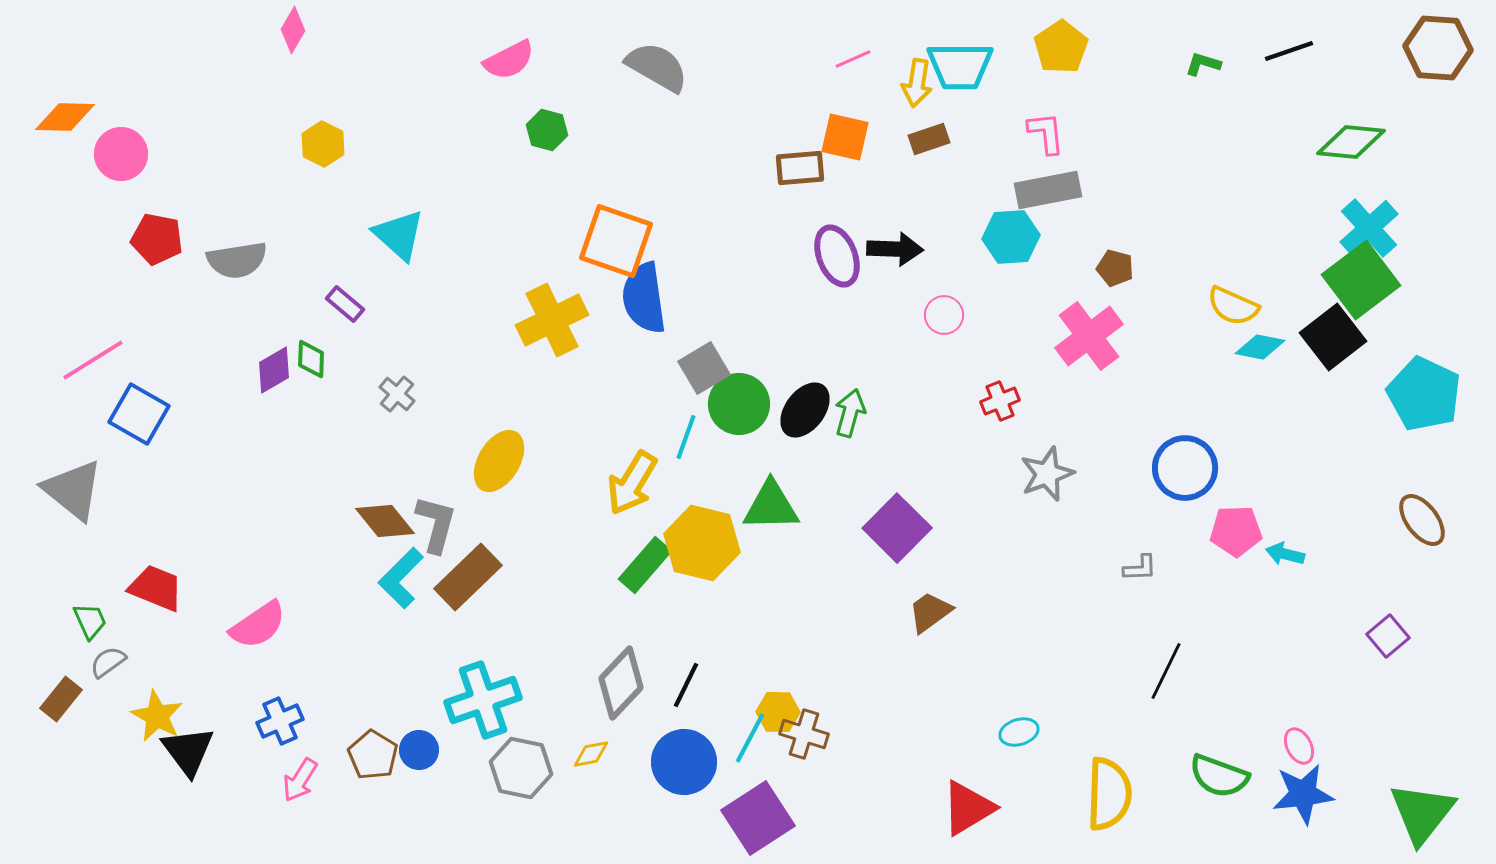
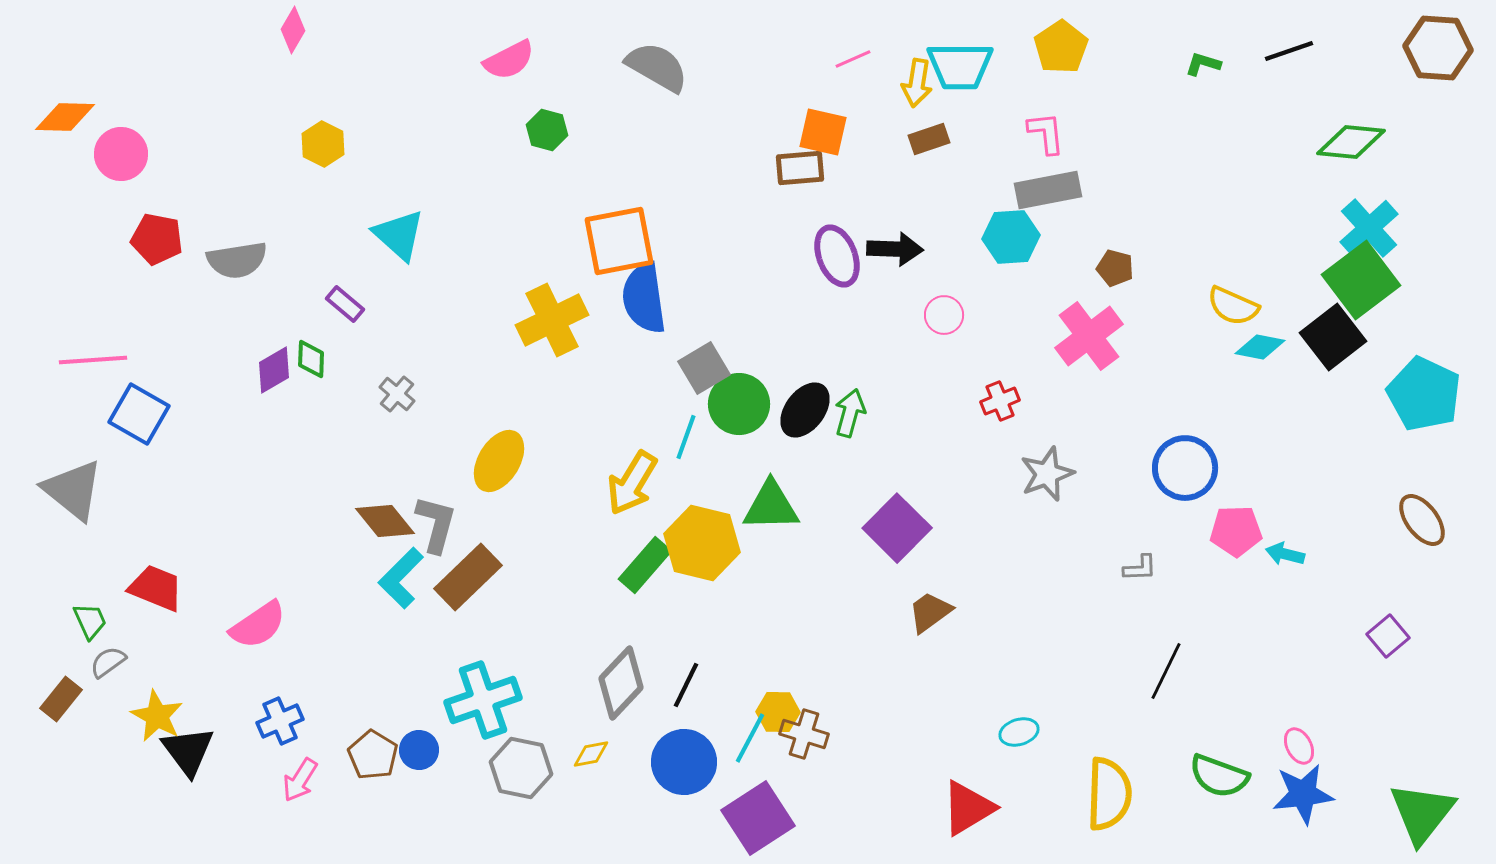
orange square at (845, 137): moved 22 px left, 5 px up
orange square at (616, 241): moved 3 px right; rotated 30 degrees counterclockwise
pink line at (93, 360): rotated 28 degrees clockwise
